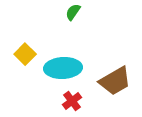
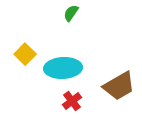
green semicircle: moved 2 px left, 1 px down
brown trapezoid: moved 4 px right, 5 px down
